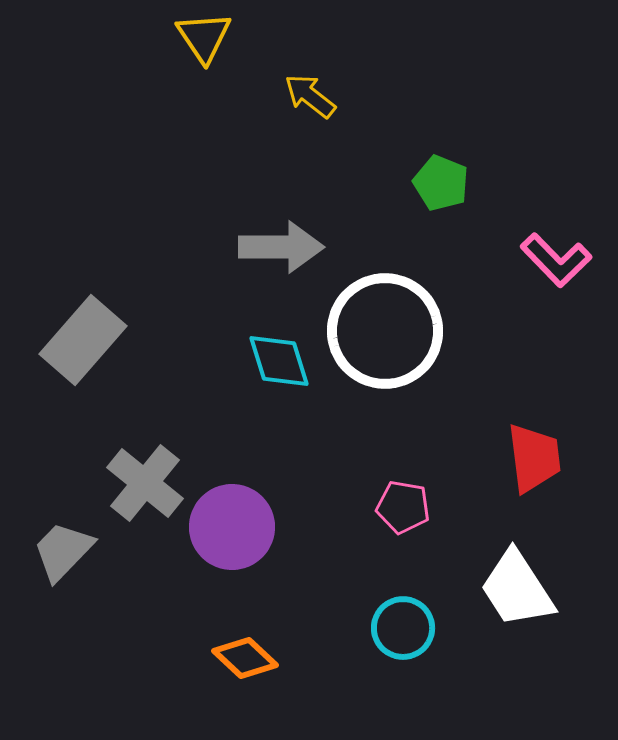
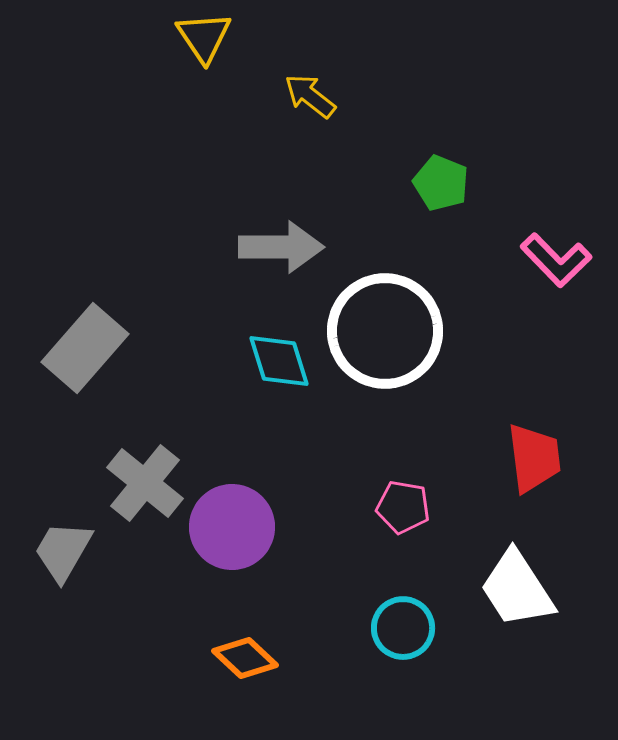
gray rectangle: moved 2 px right, 8 px down
gray trapezoid: rotated 14 degrees counterclockwise
